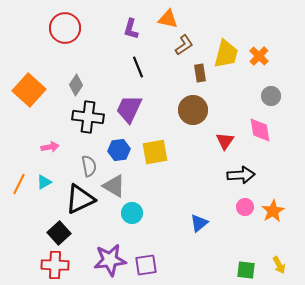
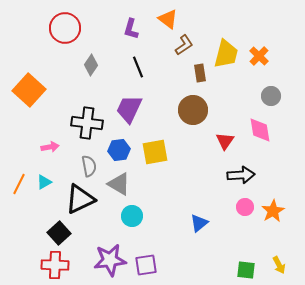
orange triangle: rotated 25 degrees clockwise
gray diamond: moved 15 px right, 20 px up
black cross: moved 1 px left, 6 px down
gray triangle: moved 5 px right, 2 px up
cyan circle: moved 3 px down
